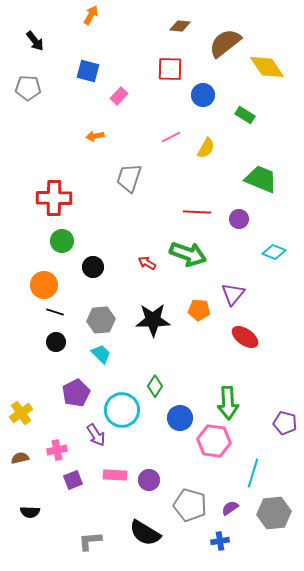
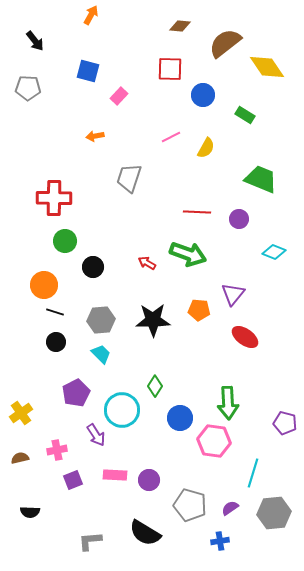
green circle at (62, 241): moved 3 px right
